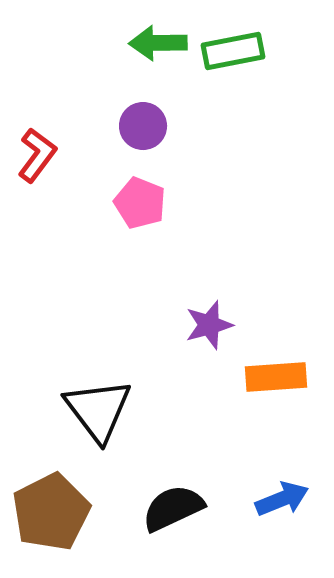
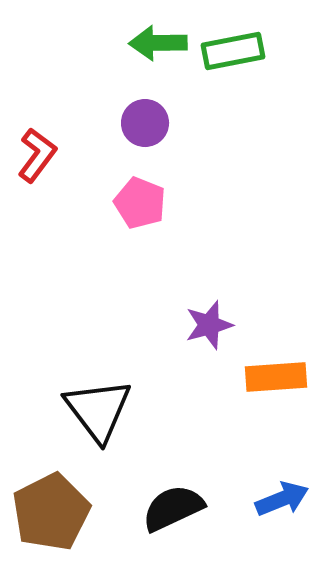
purple circle: moved 2 px right, 3 px up
